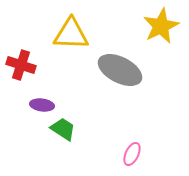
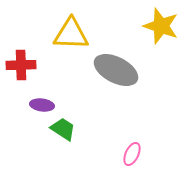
yellow star: rotated 27 degrees counterclockwise
red cross: rotated 20 degrees counterclockwise
gray ellipse: moved 4 px left
